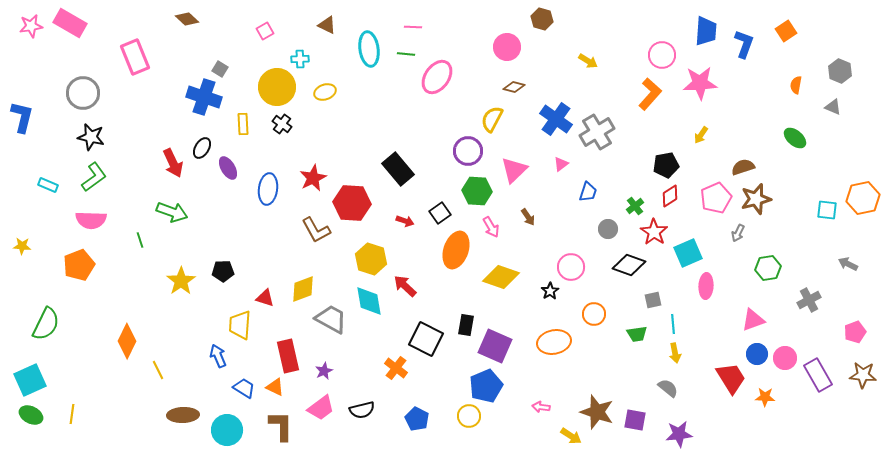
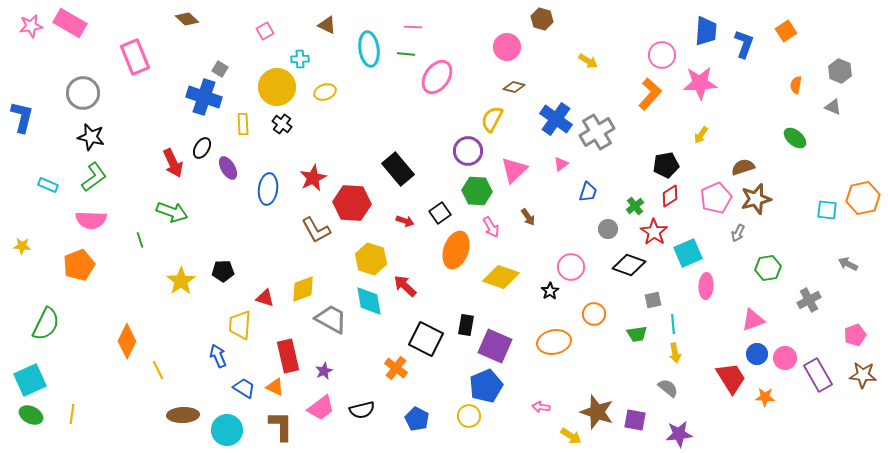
pink pentagon at (855, 332): moved 3 px down
